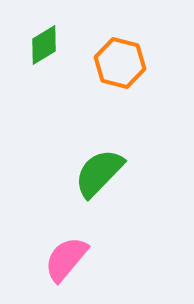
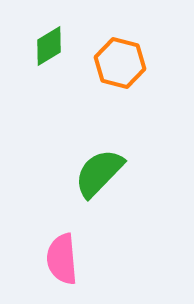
green diamond: moved 5 px right, 1 px down
pink semicircle: moved 4 px left; rotated 45 degrees counterclockwise
